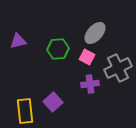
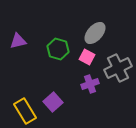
green hexagon: rotated 20 degrees clockwise
purple cross: rotated 12 degrees counterclockwise
yellow rectangle: rotated 25 degrees counterclockwise
